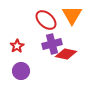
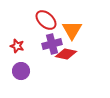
orange triangle: moved 15 px down
red star: rotated 24 degrees counterclockwise
